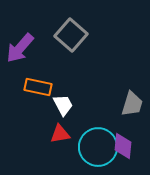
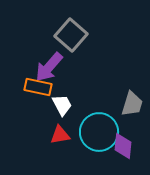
purple arrow: moved 29 px right, 19 px down
white trapezoid: moved 1 px left
red triangle: moved 1 px down
cyan circle: moved 1 px right, 15 px up
